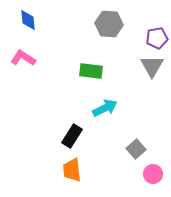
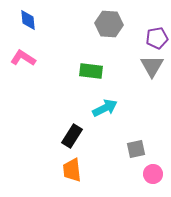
gray square: rotated 30 degrees clockwise
